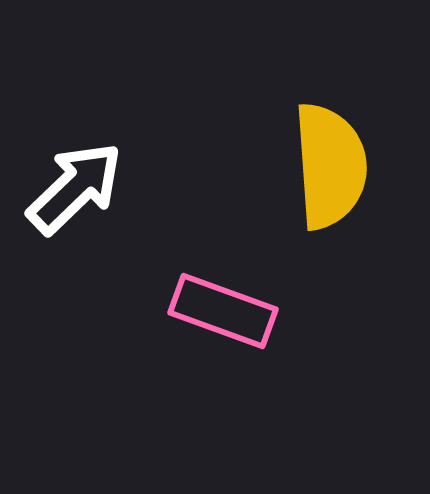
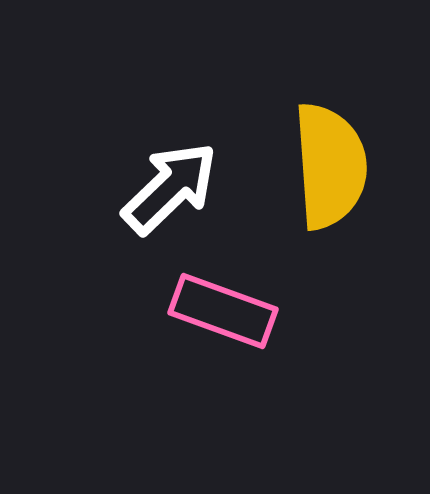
white arrow: moved 95 px right
